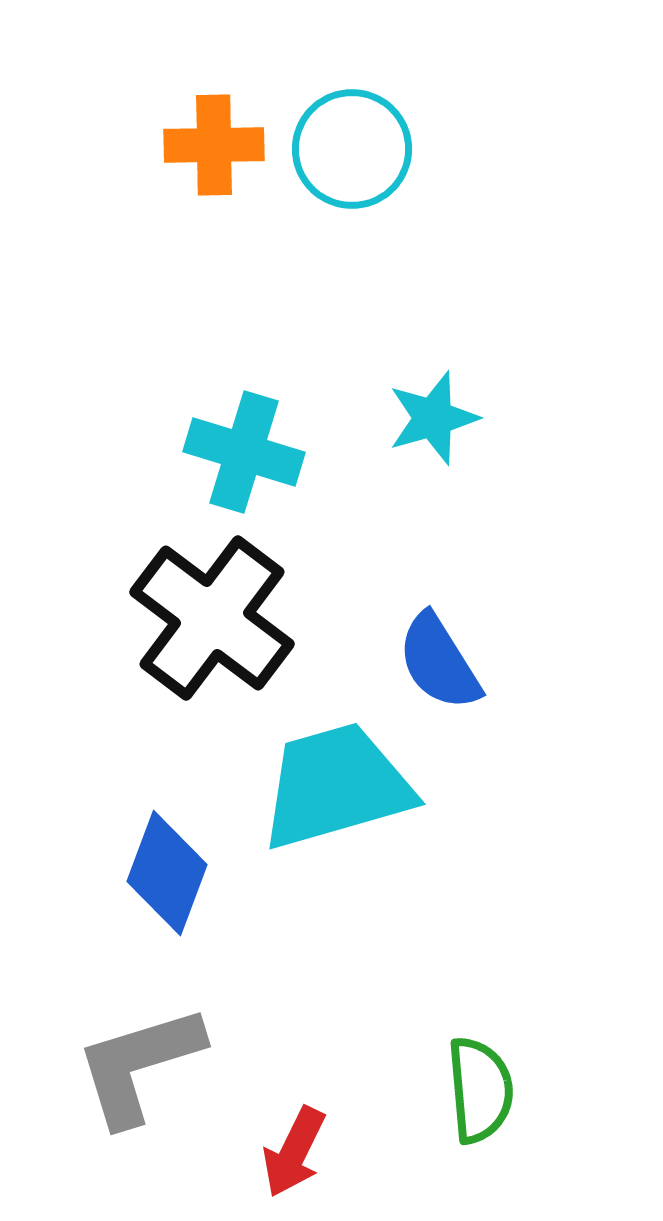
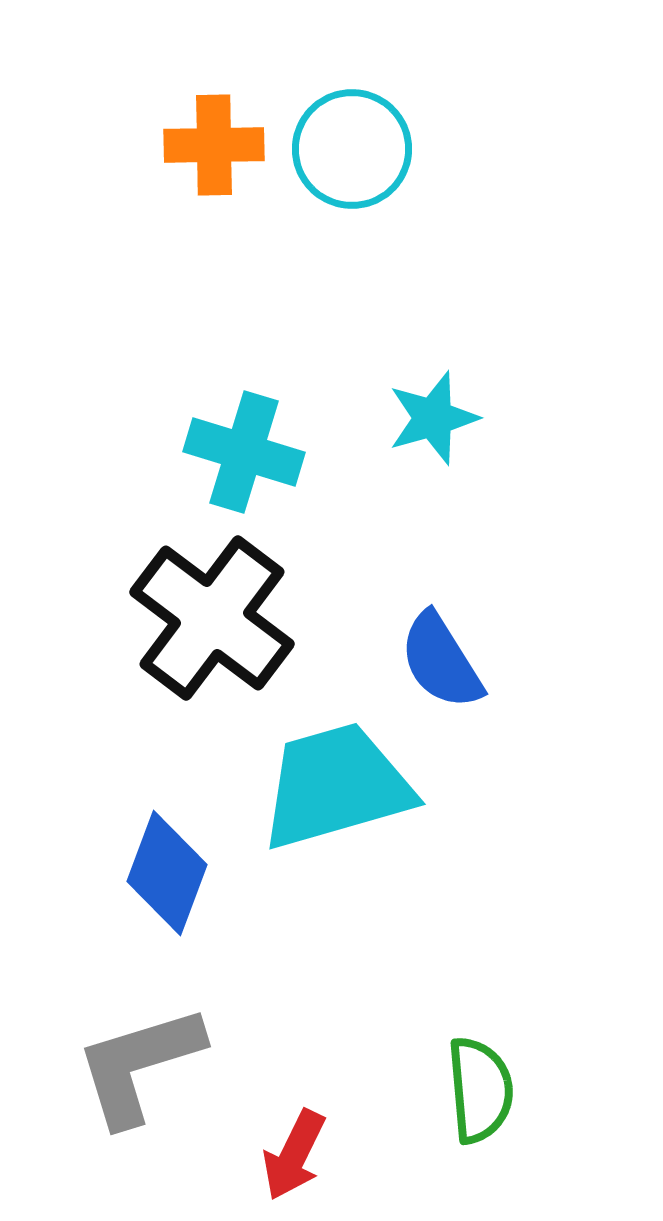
blue semicircle: moved 2 px right, 1 px up
red arrow: moved 3 px down
